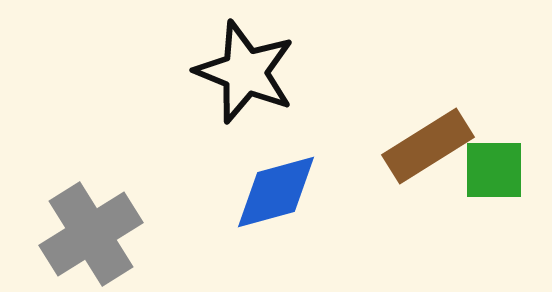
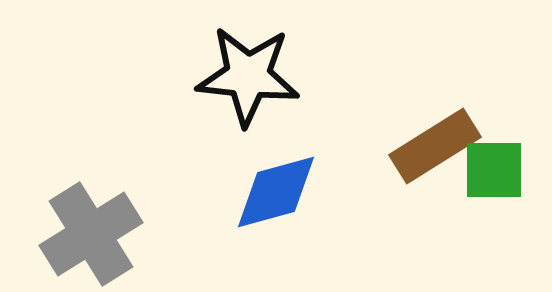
black star: moved 3 px right, 4 px down; rotated 16 degrees counterclockwise
brown rectangle: moved 7 px right
